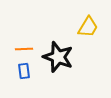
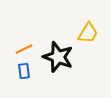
yellow trapezoid: moved 6 px down
orange line: rotated 24 degrees counterclockwise
